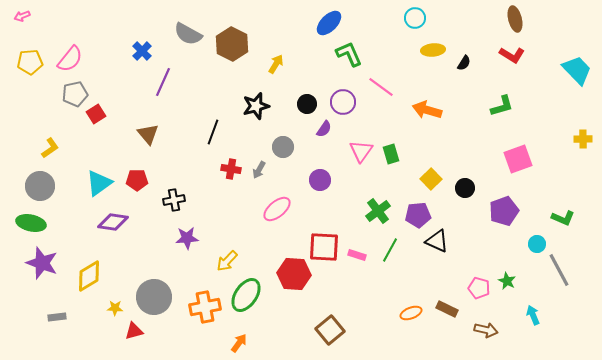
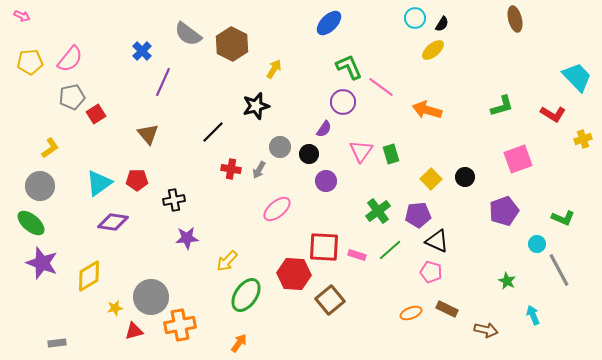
pink arrow at (22, 16): rotated 133 degrees counterclockwise
gray semicircle at (188, 34): rotated 8 degrees clockwise
yellow ellipse at (433, 50): rotated 35 degrees counterclockwise
green L-shape at (349, 54): moved 13 px down
red L-shape at (512, 55): moved 41 px right, 59 px down
black semicircle at (464, 63): moved 22 px left, 39 px up
yellow arrow at (276, 64): moved 2 px left, 5 px down
cyan trapezoid at (577, 70): moved 7 px down
gray pentagon at (75, 94): moved 3 px left, 3 px down
black circle at (307, 104): moved 2 px right, 50 px down
black line at (213, 132): rotated 25 degrees clockwise
yellow cross at (583, 139): rotated 18 degrees counterclockwise
gray circle at (283, 147): moved 3 px left
purple circle at (320, 180): moved 6 px right, 1 px down
black circle at (465, 188): moved 11 px up
green ellipse at (31, 223): rotated 28 degrees clockwise
green line at (390, 250): rotated 20 degrees clockwise
pink pentagon at (479, 288): moved 48 px left, 16 px up
gray circle at (154, 297): moved 3 px left
orange cross at (205, 307): moved 25 px left, 18 px down
yellow star at (115, 308): rotated 14 degrees counterclockwise
gray rectangle at (57, 317): moved 26 px down
brown square at (330, 330): moved 30 px up
